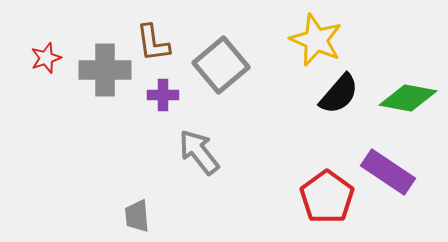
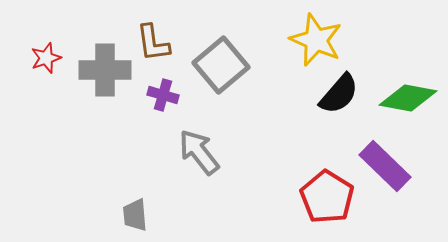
purple cross: rotated 16 degrees clockwise
purple rectangle: moved 3 px left, 6 px up; rotated 10 degrees clockwise
red pentagon: rotated 4 degrees counterclockwise
gray trapezoid: moved 2 px left, 1 px up
